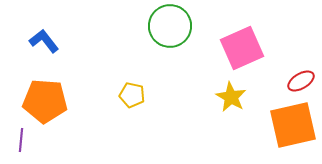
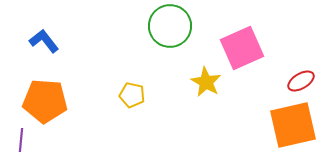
yellow star: moved 25 px left, 15 px up
